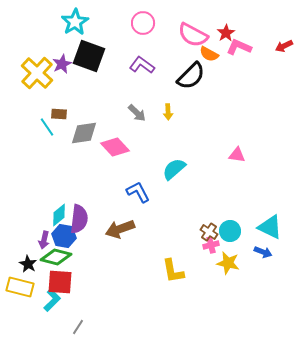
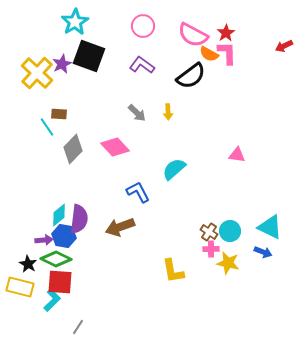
pink circle: moved 3 px down
pink L-shape: moved 12 px left, 6 px down; rotated 65 degrees clockwise
black semicircle: rotated 8 degrees clockwise
gray diamond: moved 11 px left, 16 px down; rotated 36 degrees counterclockwise
brown arrow: moved 2 px up
purple arrow: rotated 108 degrees counterclockwise
pink cross: moved 4 px down; rotated 14 degrees clockwise
green diamond: moved 2 px down; rotated 12 degrees clockwise
